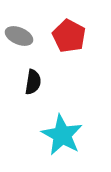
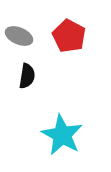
black semicircle: moved 6 px left, 6 px up
